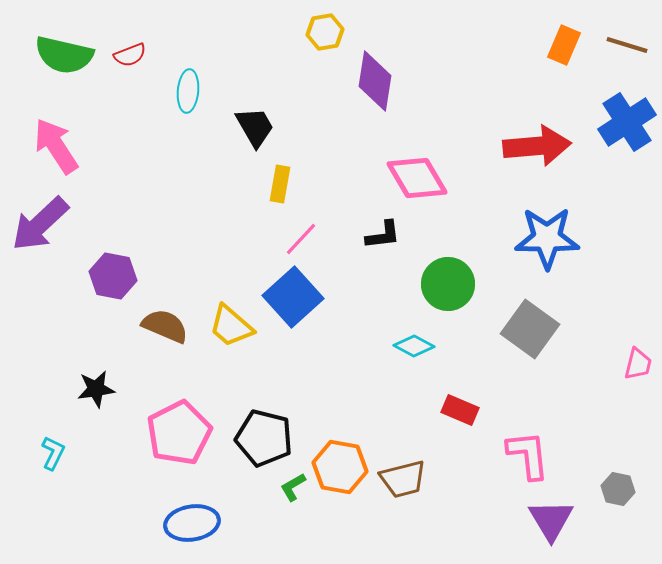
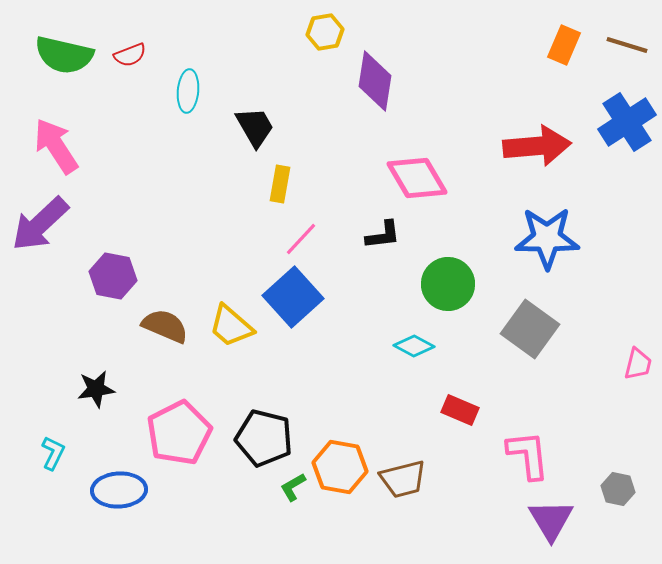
blue ellipse: moved 73 px left, 33 px up; rotated 6 degrees clockwise
